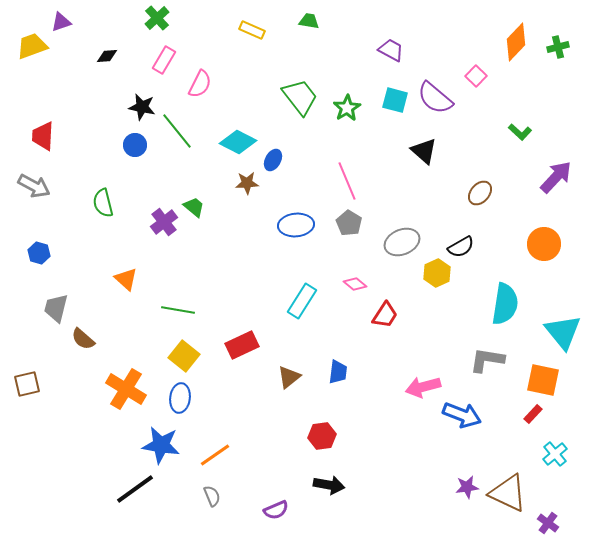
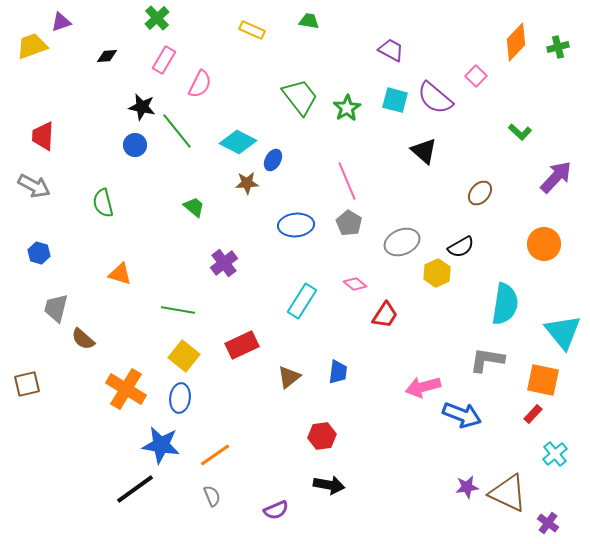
purple cross at (164, 222): moved 60 px right, 41 px down
orange triangle at (126, 279): moved 6 px left, 5 px up; rotated 25 degrees counterclockwise
